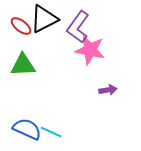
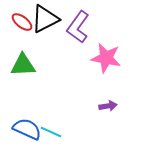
black triangle: moved 1 px right
red ellipse: moved 1 px right, 4 px up
pink star: moved 16 px right, 8 px down
purple arrow: moved 16 px down
